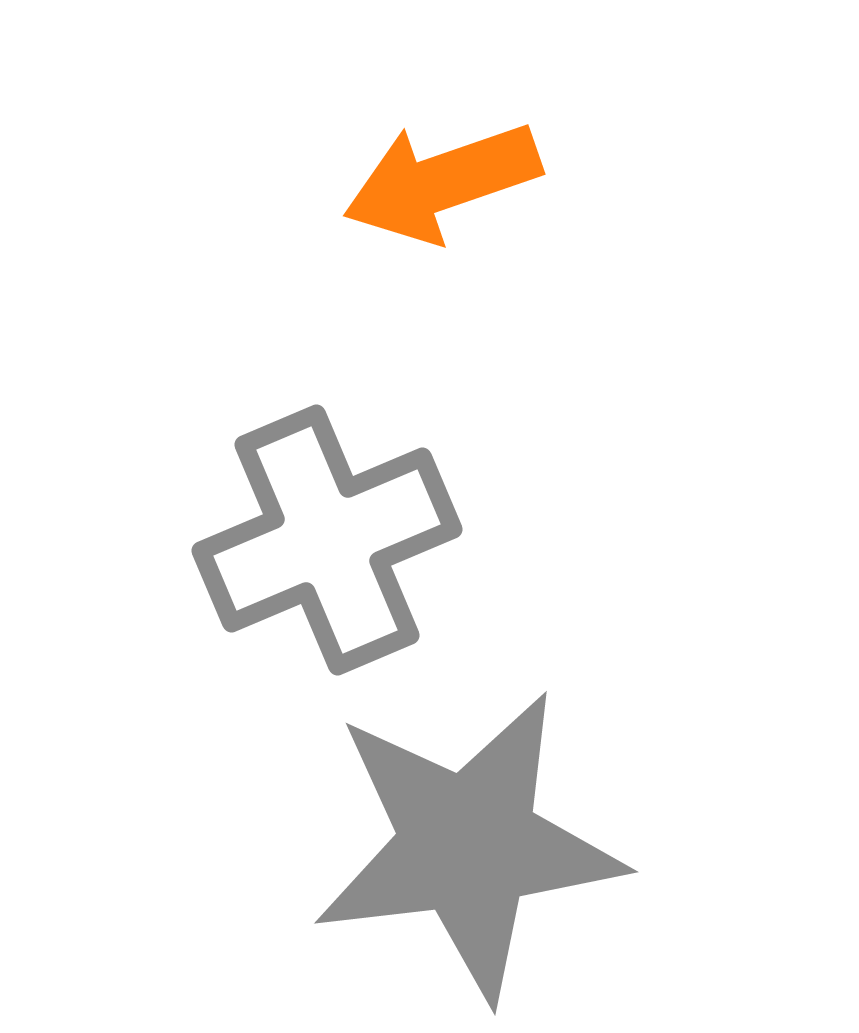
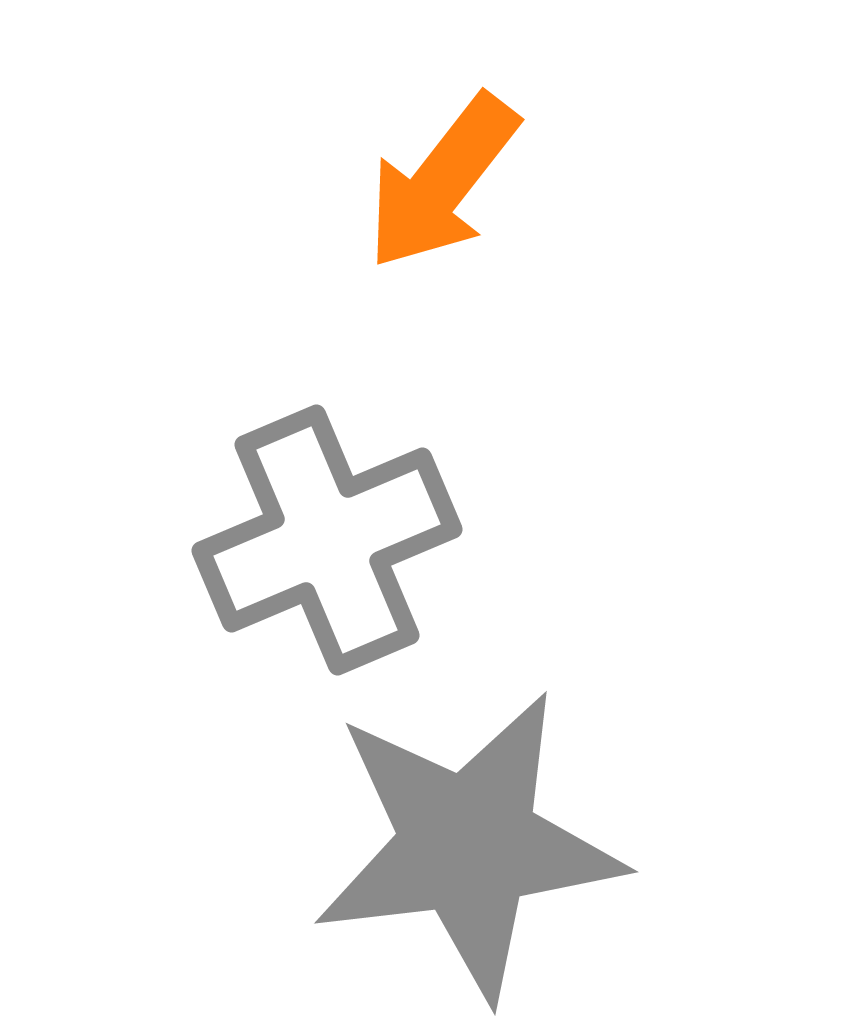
orange arrow: rotated 33 degrees counterclockwise
